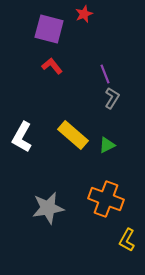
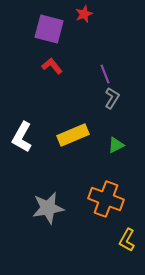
yellow rectangle: rotated 64 degrees counterclockwise
green triangle: moved 9 px right
